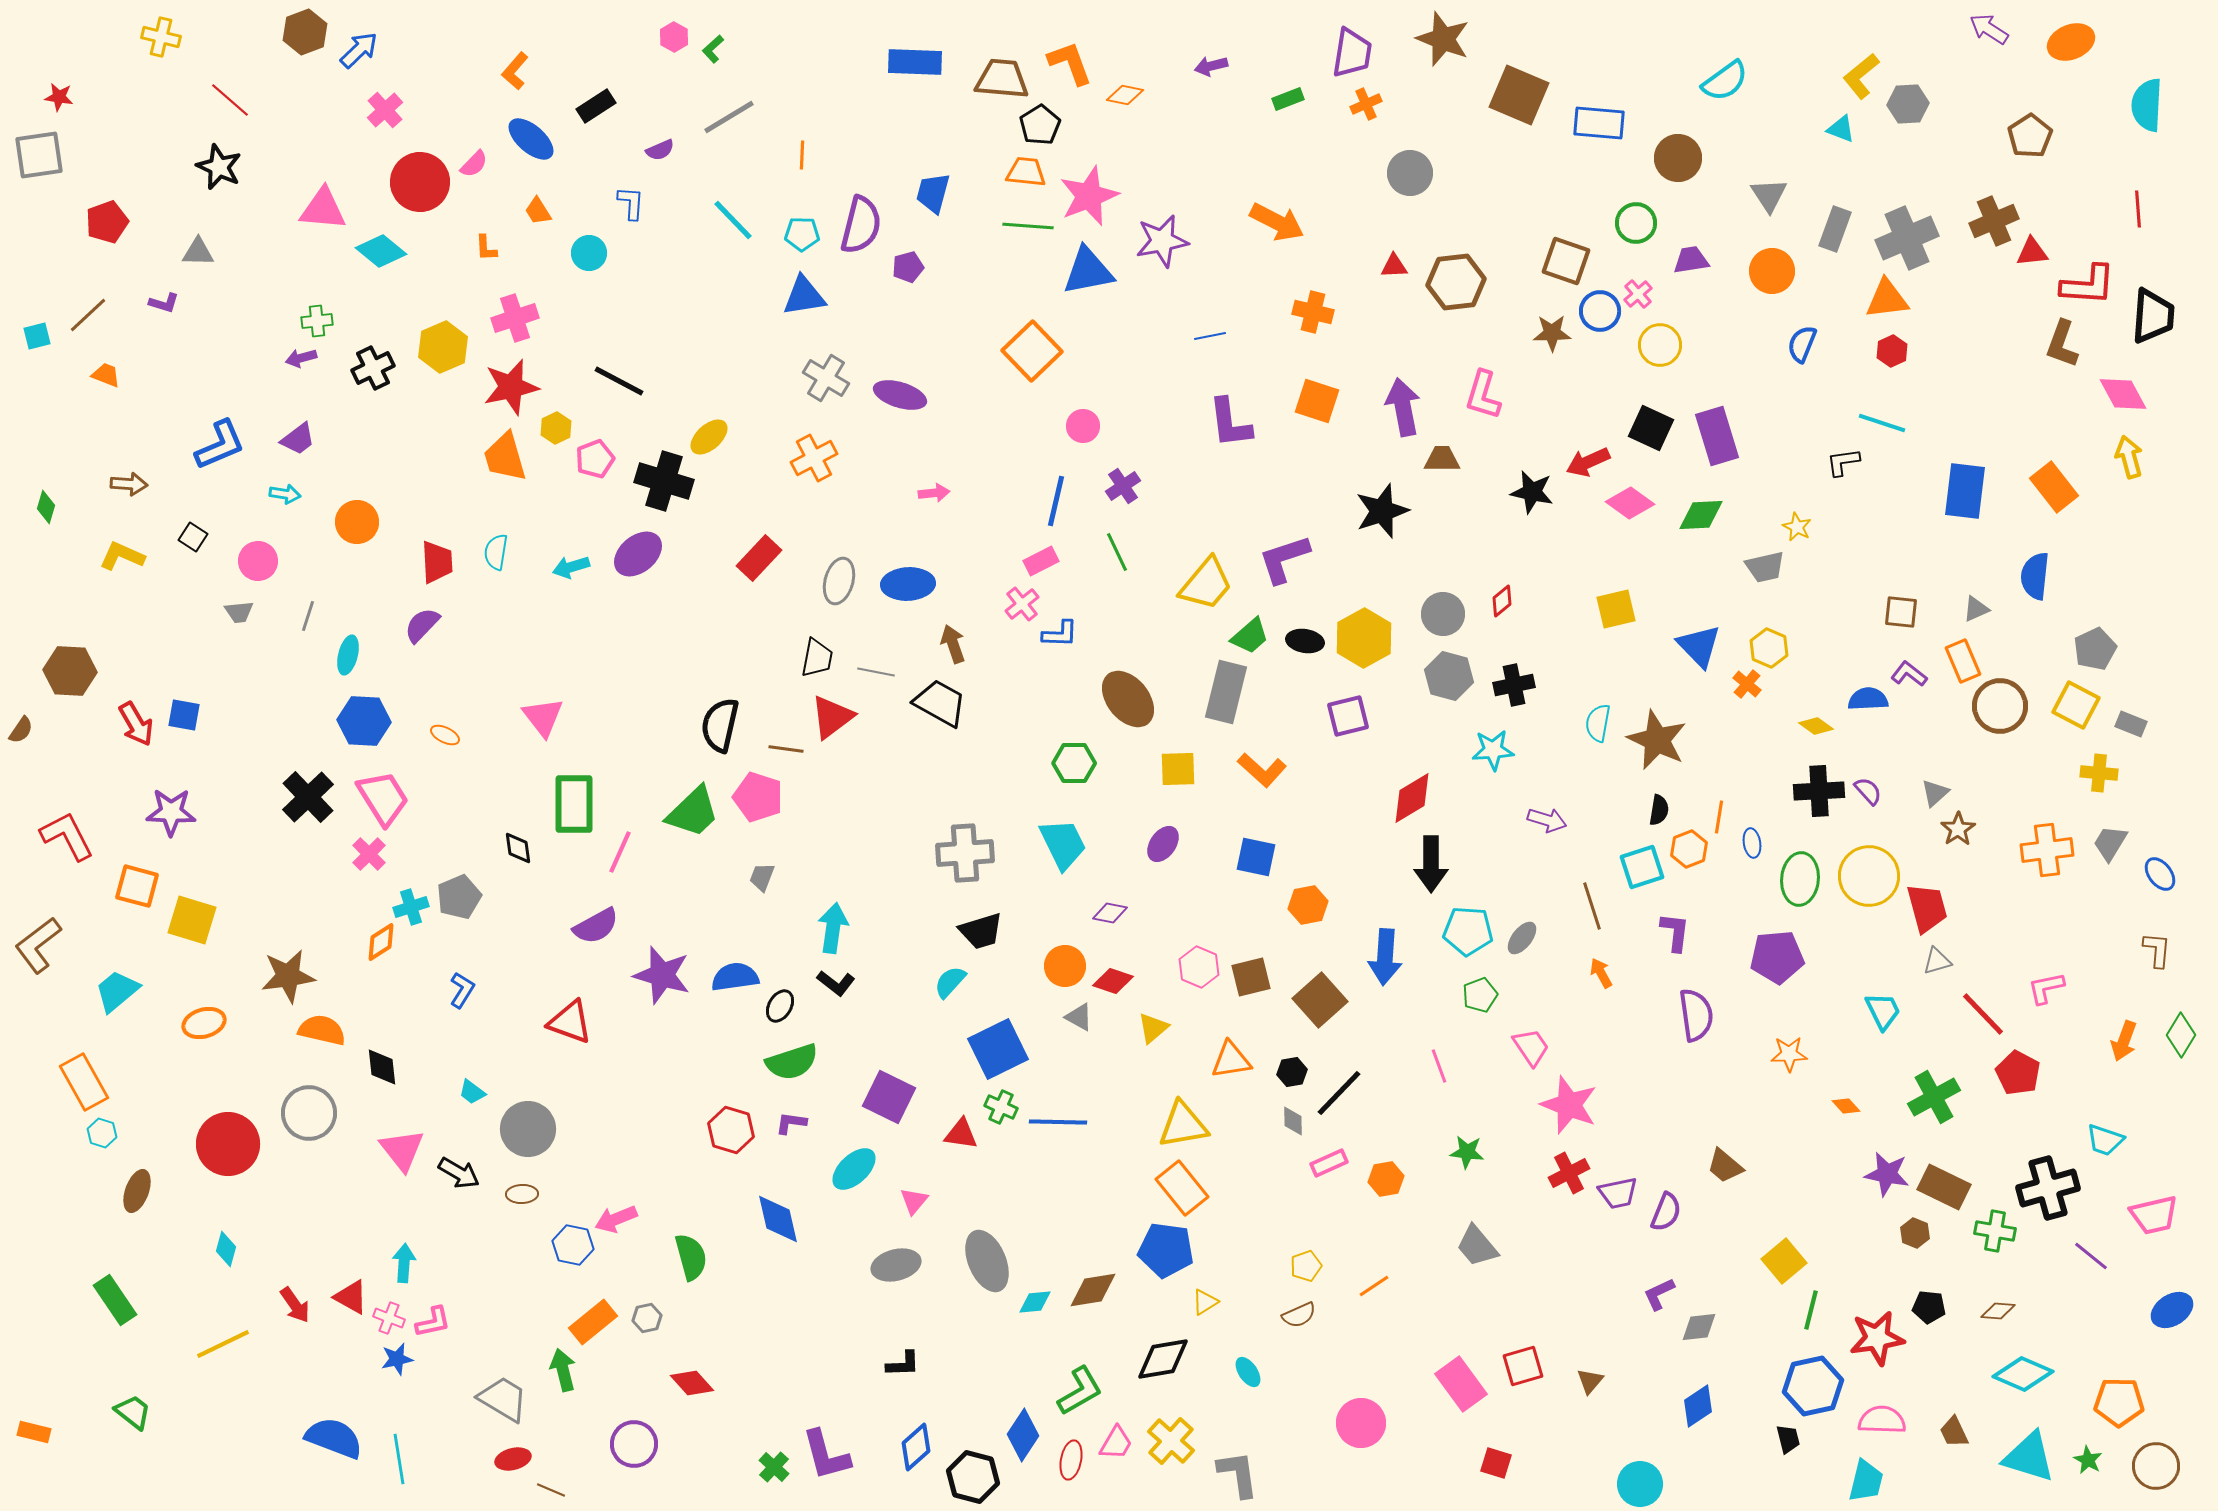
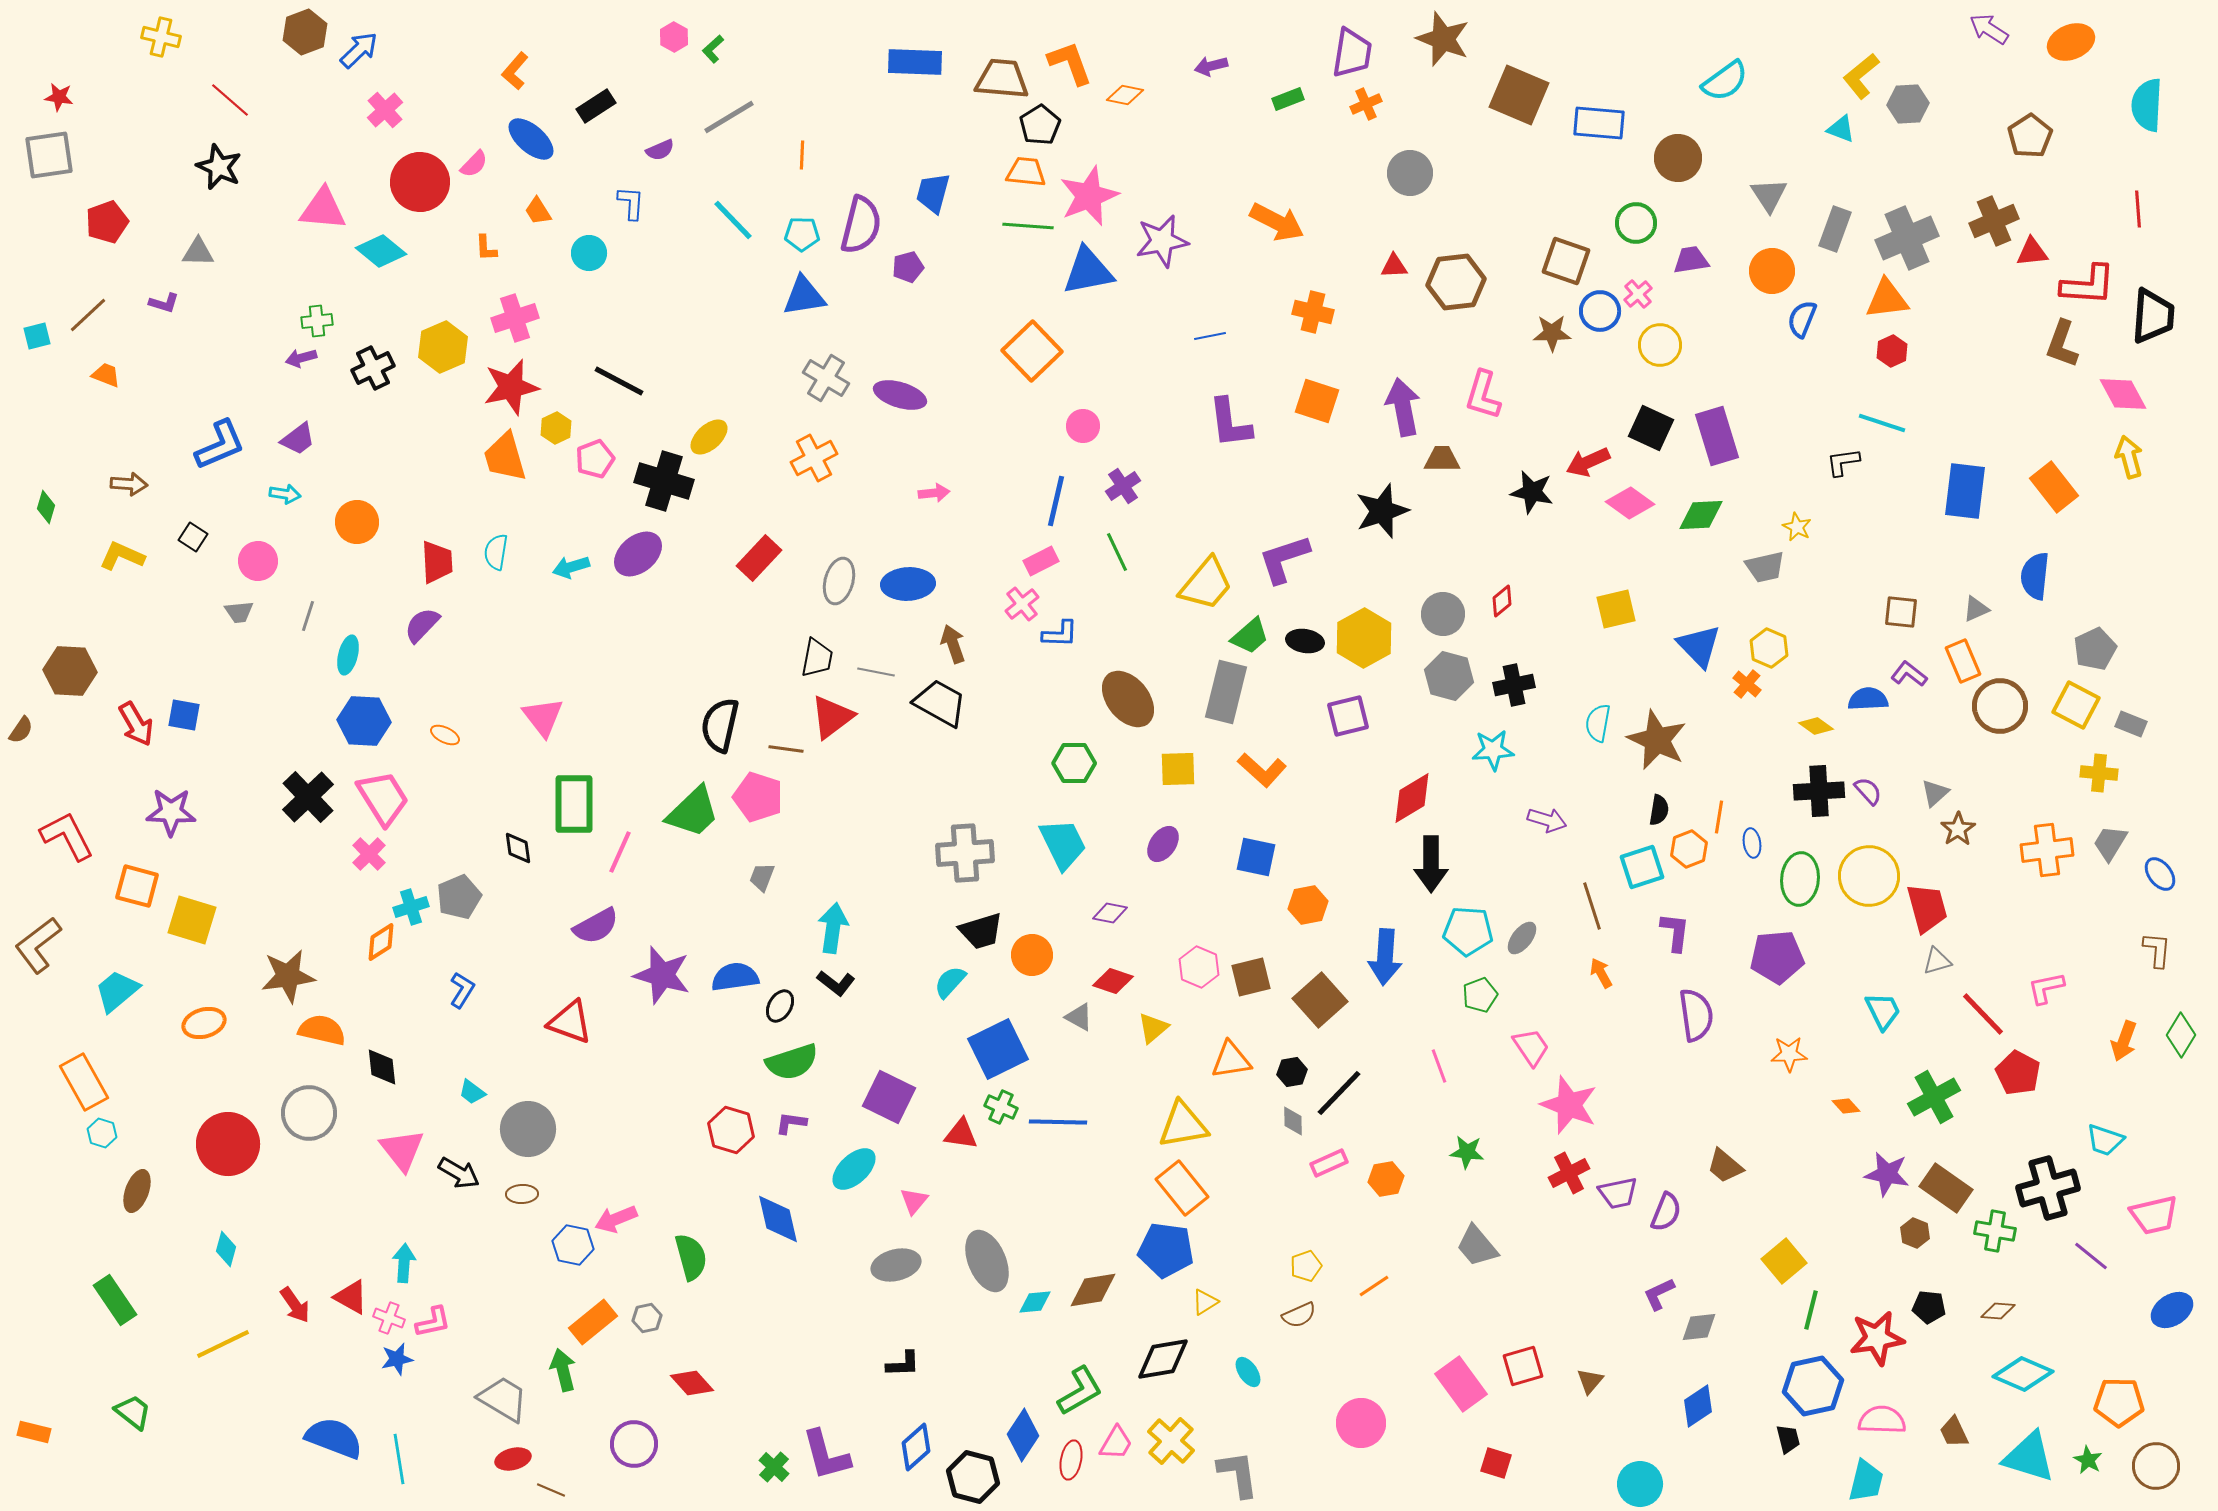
gray square at (39, 155): moved 10 px right
blue semicircle at (1802, 344): moved 25 px up
orange circle at (1065, 966): moved 33 px left, 11 px up
brown rectangle at (1944, 1187): moved 2 px right, 1 px down; rotated 9 degrees clockwise
